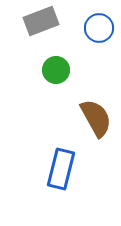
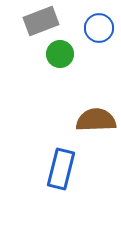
green circle: moved 4 px right, 16 px up
brown semicircle: moved 2 px down; rotated 63 degrees counterclockwise
